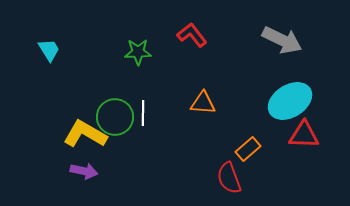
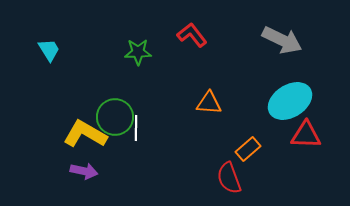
orange triangle: moved 6 px right
white line: moved 7 px left, 15 px down
red triangle: moved 2 px right
